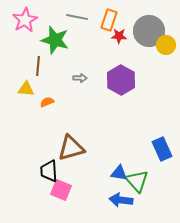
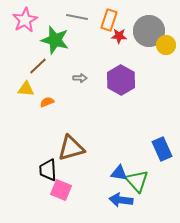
brown line: rotated 42 degrees clockwise
black trapezoid: moved 1 px left, 1 px up
